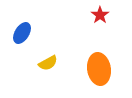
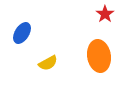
red star: moved 5 px right, 1 px up
orange ellipse: moved 13 px up
